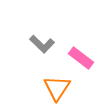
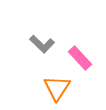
pink rectangle: moved 1 px left; rotated 10 degrees clockwise
